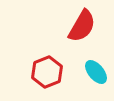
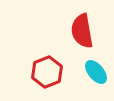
red semicircle: moved 5 px down; rotated 140 degrees clockwise
